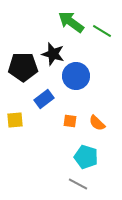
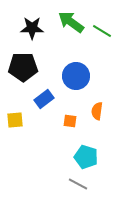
black star: moved 21 px left, 26 px up; rotated 15 degrees counterclockwise
orange semicircle: moved 12 px up; rotated 54 degrees clockwise
